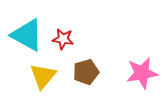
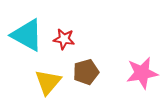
red star: moved 1 px right
yellow triangle: moved 5 px right, 6 px down
